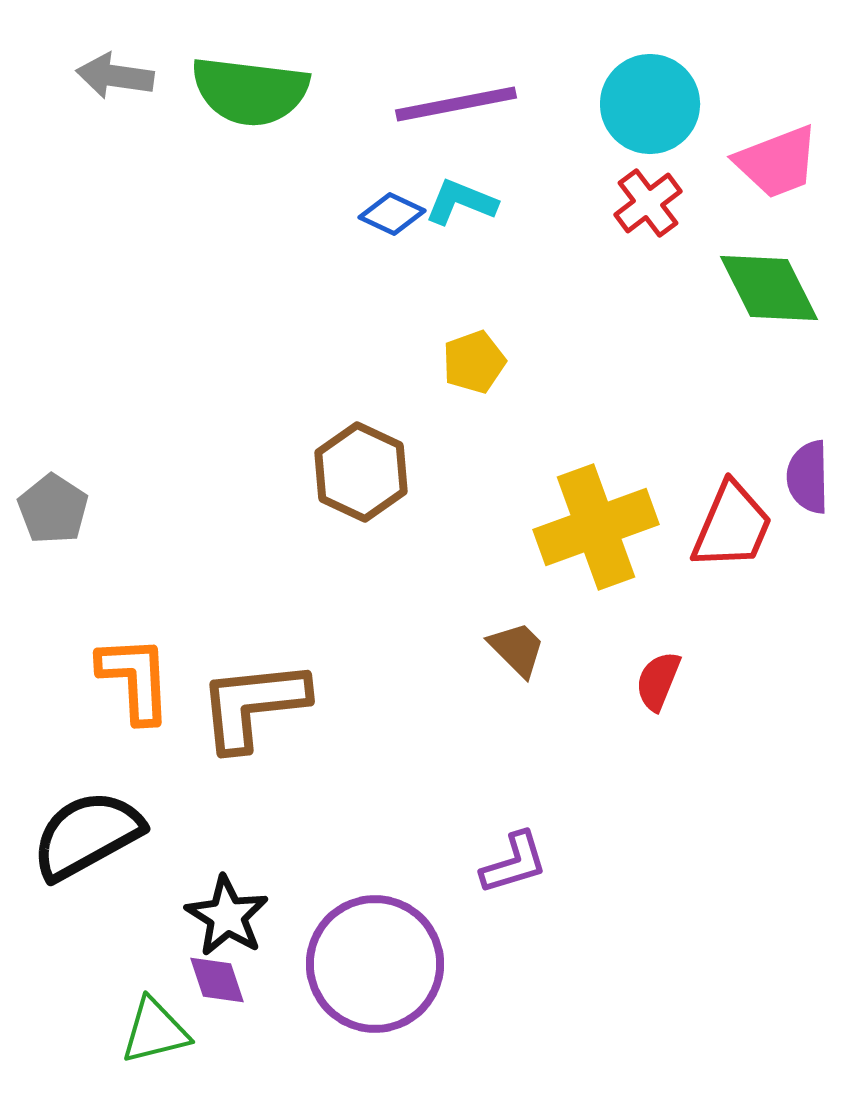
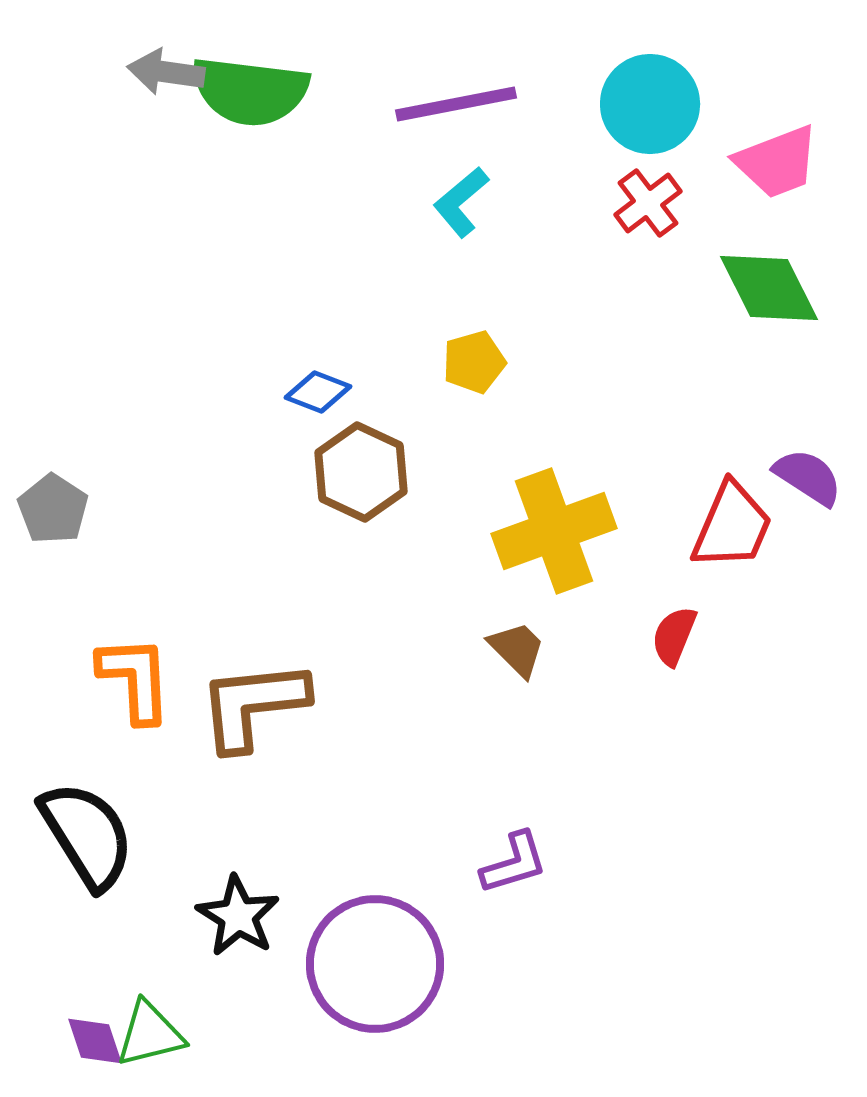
gray arrow: moved 51 px right, 4 px up
cyan L-shape: rotated 62 degrees counterclockwise
blue diamond: moved 74 px left, 178 px down; rotated 4 degrees counterclockwise
yellow pentagon: rotated 4 degrees clockwise
purple semicircle: rotated 124 degrees clockwise
yellow cross: moved 42 px left, 4 px down
red semicircle: moved 16 px right, 45 px up
black semicircle: rotated 87 degrees clockwise
black star: moved 11 px right
purple diamond: moved 122 px left, 61 px down
green triangle: moved 5 px left, 3 px down
